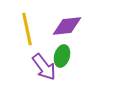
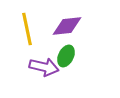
green ellipse: moved 4 px right; rotated 10 degrees clockwise
purple arrow: rotated 40 degrees counterclockwise
